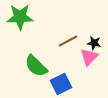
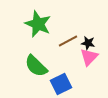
green star: moved 18 px right, 7 px down; rotated 24 degrees clockwise
black star: moved 6 px left
